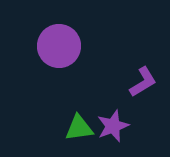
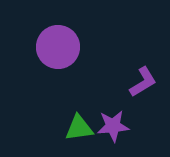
purple circle: moved 1 px left, 1 px down
purple star: rotated 16 degrees clockwise
